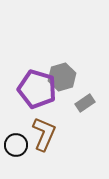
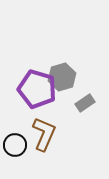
black circle: moved 1 px left
